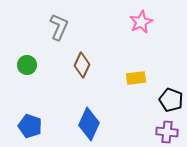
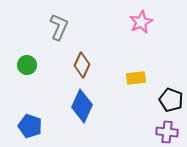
blue diamond: moved 7 px left, 18 px up
